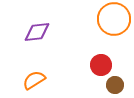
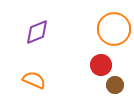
orange circle: moved 10 px down
purple diamond: rotated 16 degrees counterclockwise
orange semicircle: rotated 55 degrees clockwise
